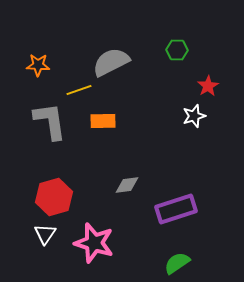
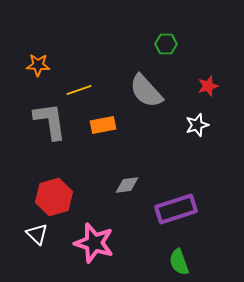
green hexagon: moved 11 px left, 6 px up
gray semicircle: moved 35 px right, 29 px down; rotated 105 degrees counterclockwise
red star: rotated 15 degrees clockwise
white star: moved 3 px right, 9 px down
orange rectangle: moved 4 px down; rotated 10 degrees counterclockwise
white triangle: moved 8 px left; rotated 20 degrees counterclockwise
green semicircle: moved 2 px right, 1 px up; rotated 76 degrees counterclockwise
